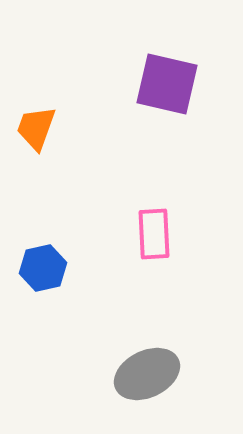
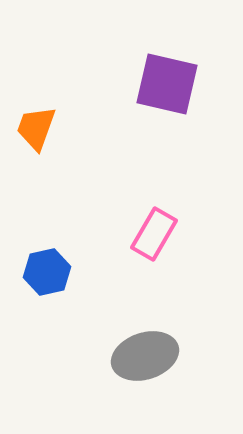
pink rectangle: rotated 33 degrees clockwise
blue hexagon: moved 4 px right, 4 px down
gray ellipse: moved 2 px left, 18 px up; rotated 8 degrees clockwise
